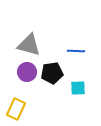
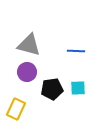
black pentagon: moved 16 px down
